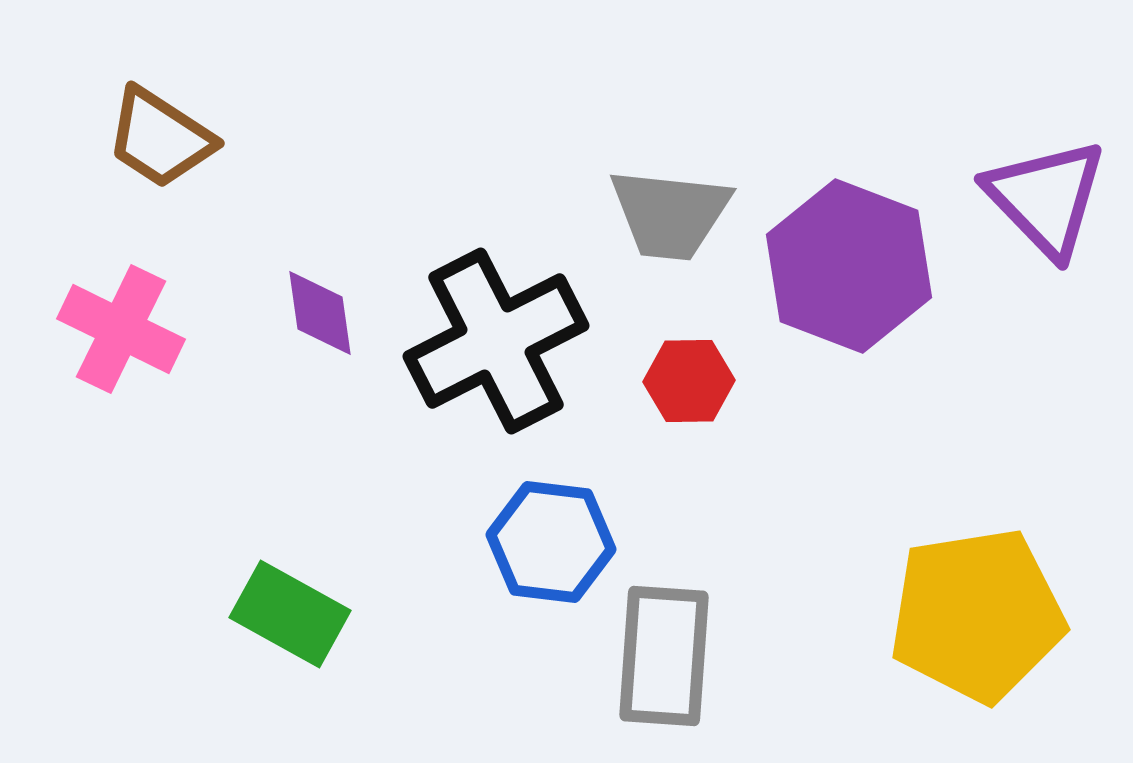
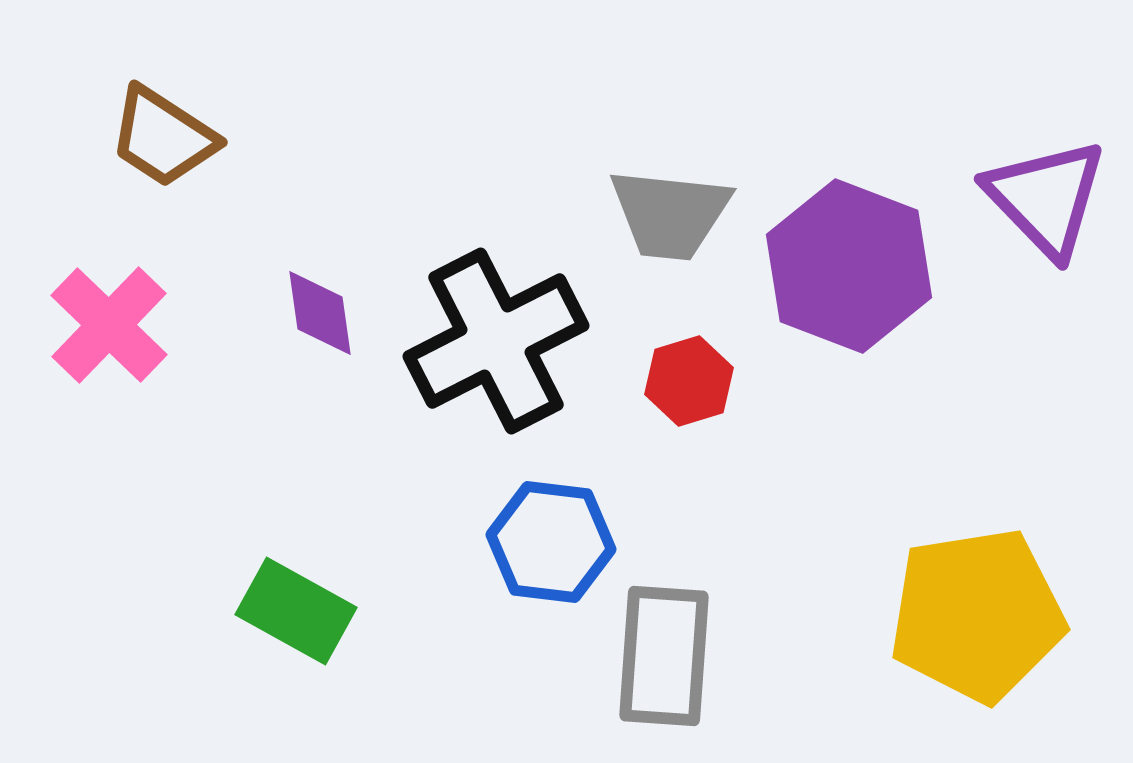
brown trapezoid: moved 3 px right, 1 px up
pink cross: moved 12 px left, 4 px up; rotated 18 degrees clockwise
red hexagon: rotated 16 degrees counterclockwise
green rectangle: moved 6 px right, 3 px up
